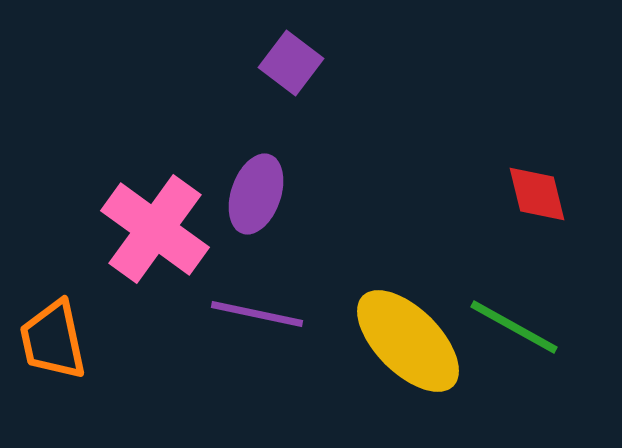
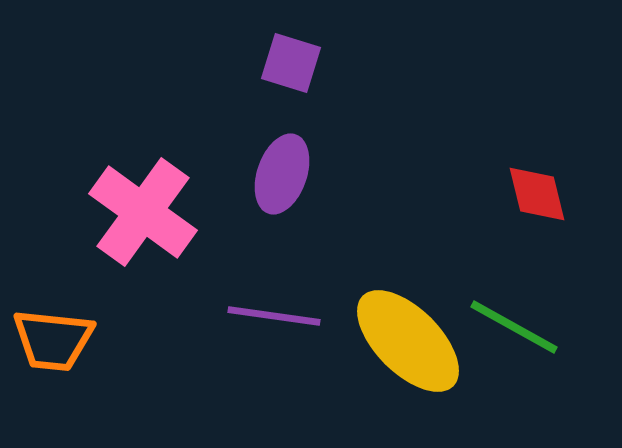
purple square: rotated 20 degrees counterclockwise
purple ellipse: moved 26 px right, 20 px up
pink cross: moved 12 px left, 17 px up
purple line: moved 17 px right, 2 px down; rotated 4 degrees counterclockwise
orange trapezoid: rotated 72 degrees counterclockwise
